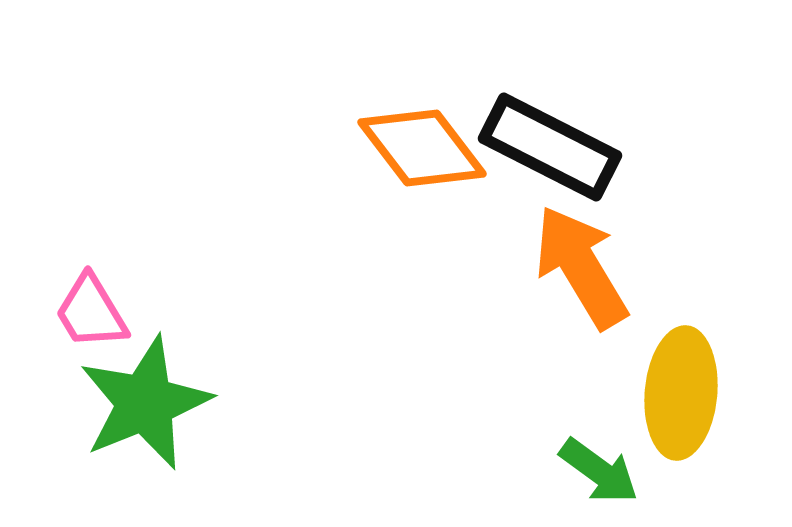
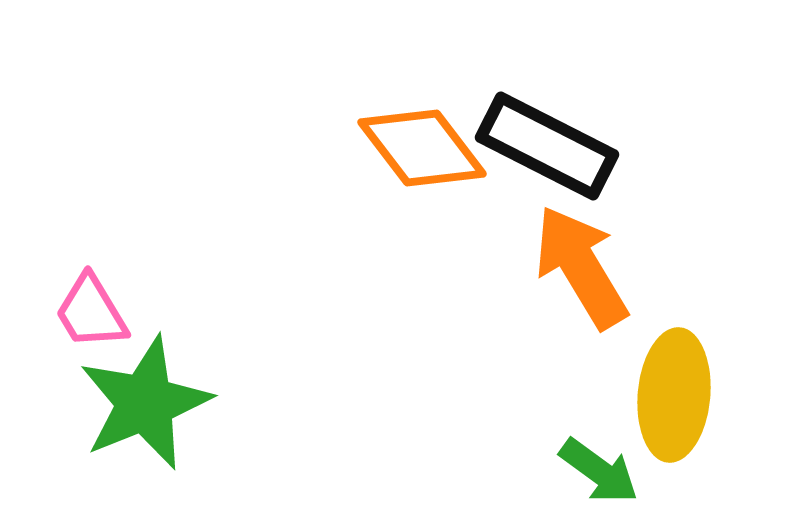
black rectangle: moved 3 px left, 1 px up
yellow ellipse: moved 7 px left, 2 px down
